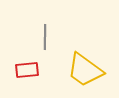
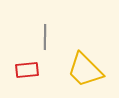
yellow trapezoid: rotated 9 degrees clockwise
